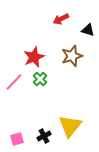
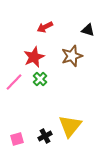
red arrow: moved 16 px left, 8 px down
black cross: moved 1 px right
